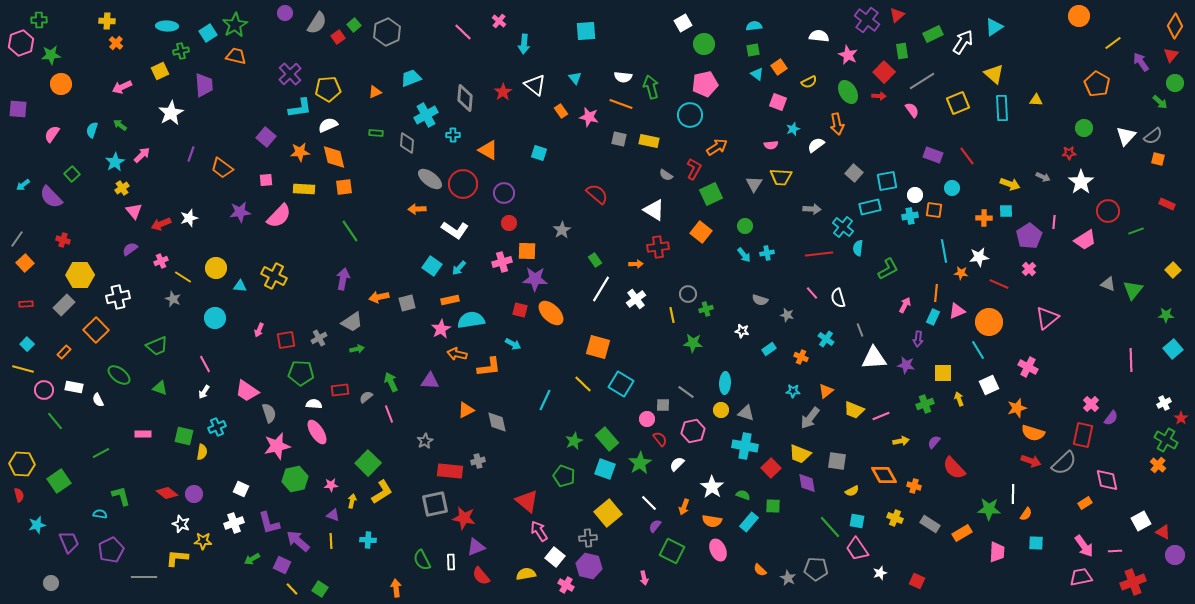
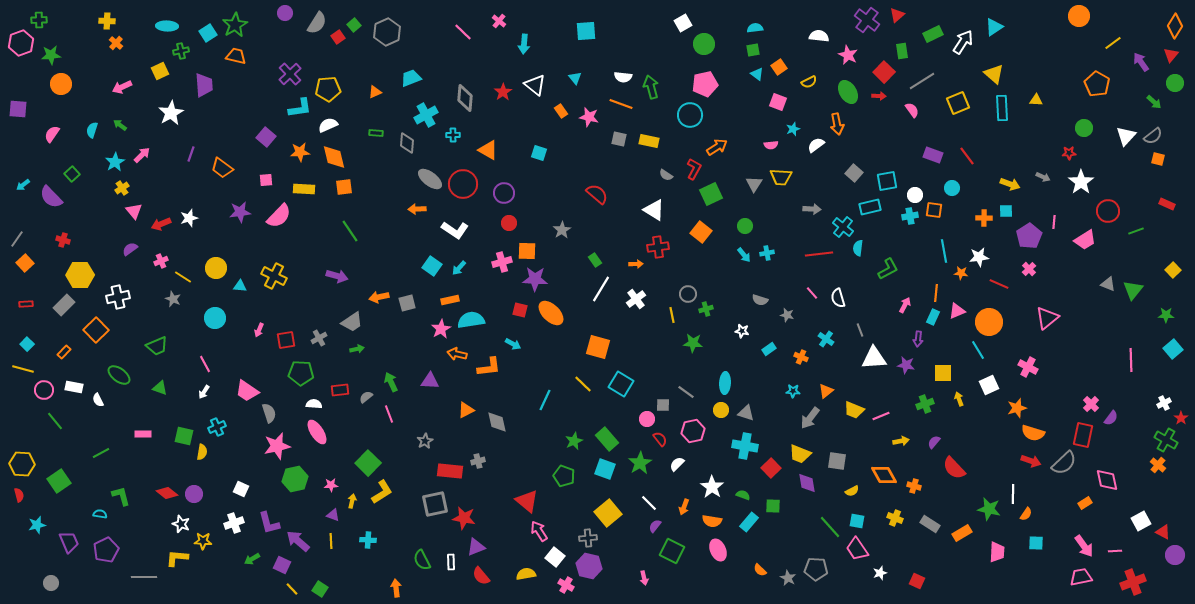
cyan semicircle at (754, 26): moved 1 px right, 2 px down
green arrow at (1160, 102): moved 6 px left
purple arrow at (343, 279): moved 6 px left, 3 px up; rotated 95 degrees clockwise
green star at (989, 509): rotated 10 degrees clockwise
purple pentagon at (111, 550): moved 5 px left
